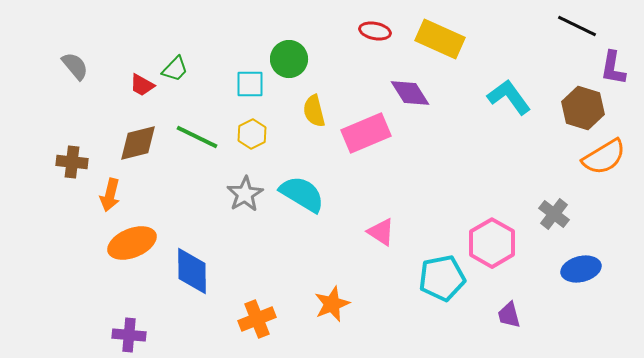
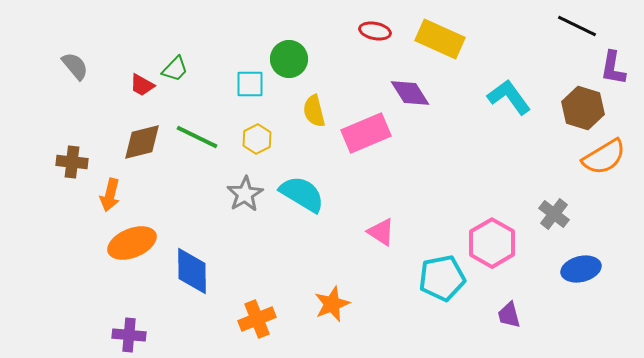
yellow hexagon: moved 5 px right, 5 px down
brown diamond: moved 4 px right, 1 px up
